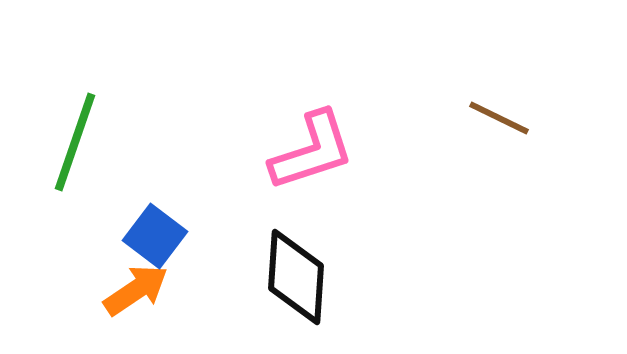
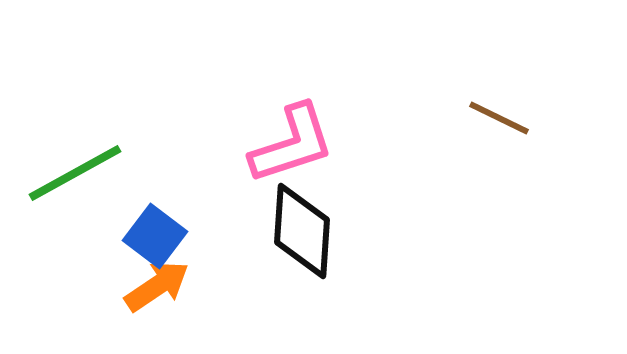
green line: moved 31 px down; rotated 42 degrees clockwise
pink L-shape: moved 20 px left, 7 px up
black diamond: moved 6 px right, 46 px up
orange arrow: moved 21 px right, 4 px up
